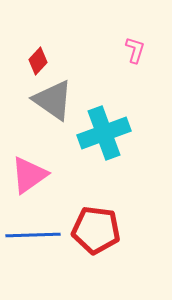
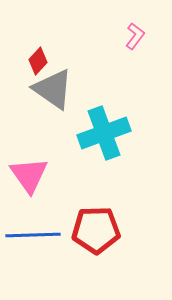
pink L-shape: moved 14 px up; rotated 20 degrees clockwise
gray triangle: moved 11 px up
pink triangle: rotated 30 degrees counterclockwise
red pentagon: rotated 9 degrees counterclockwise
